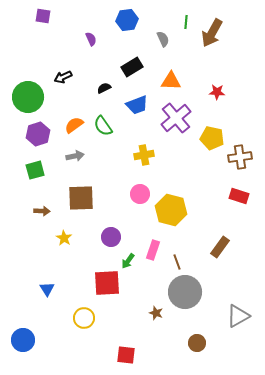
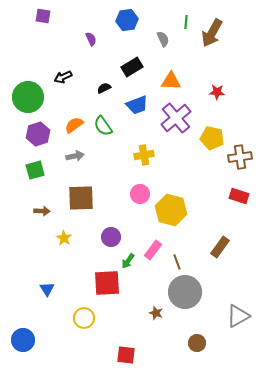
pink rectangle at (153, 250): rotated 18 degrees clockwise
